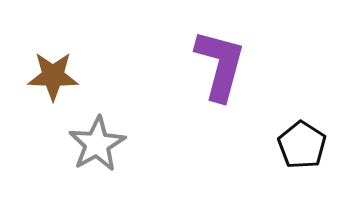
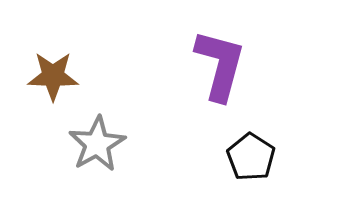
black pentagon: moved 51 px left, 12 px down
